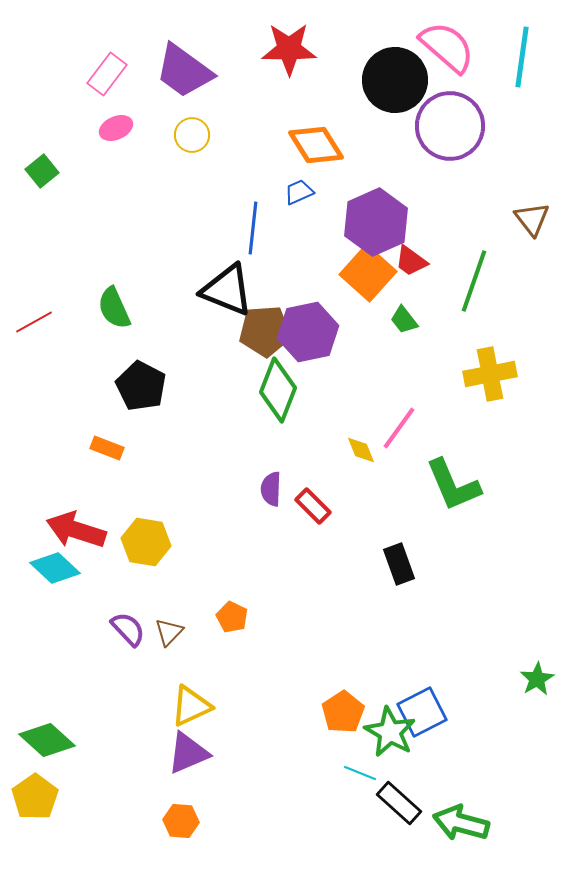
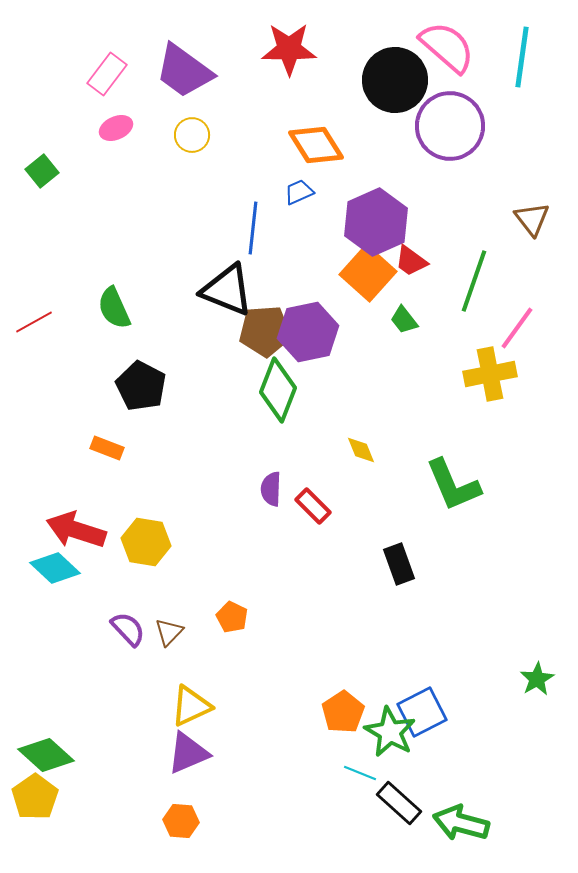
pink line at (399, 428): moved 118 px right, 100 px up
green diamond at (47, 740): moved 1 px left, 15 px down
